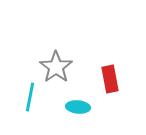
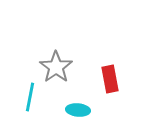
cyan ellipse: moved 3 px down
